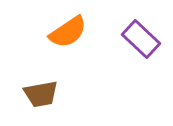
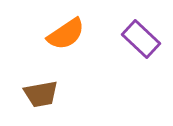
orange semicircle: moved 2 px left, 2 px down
